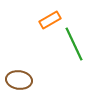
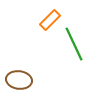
orange rectangle: rotated 15 degrees counterclockwise
